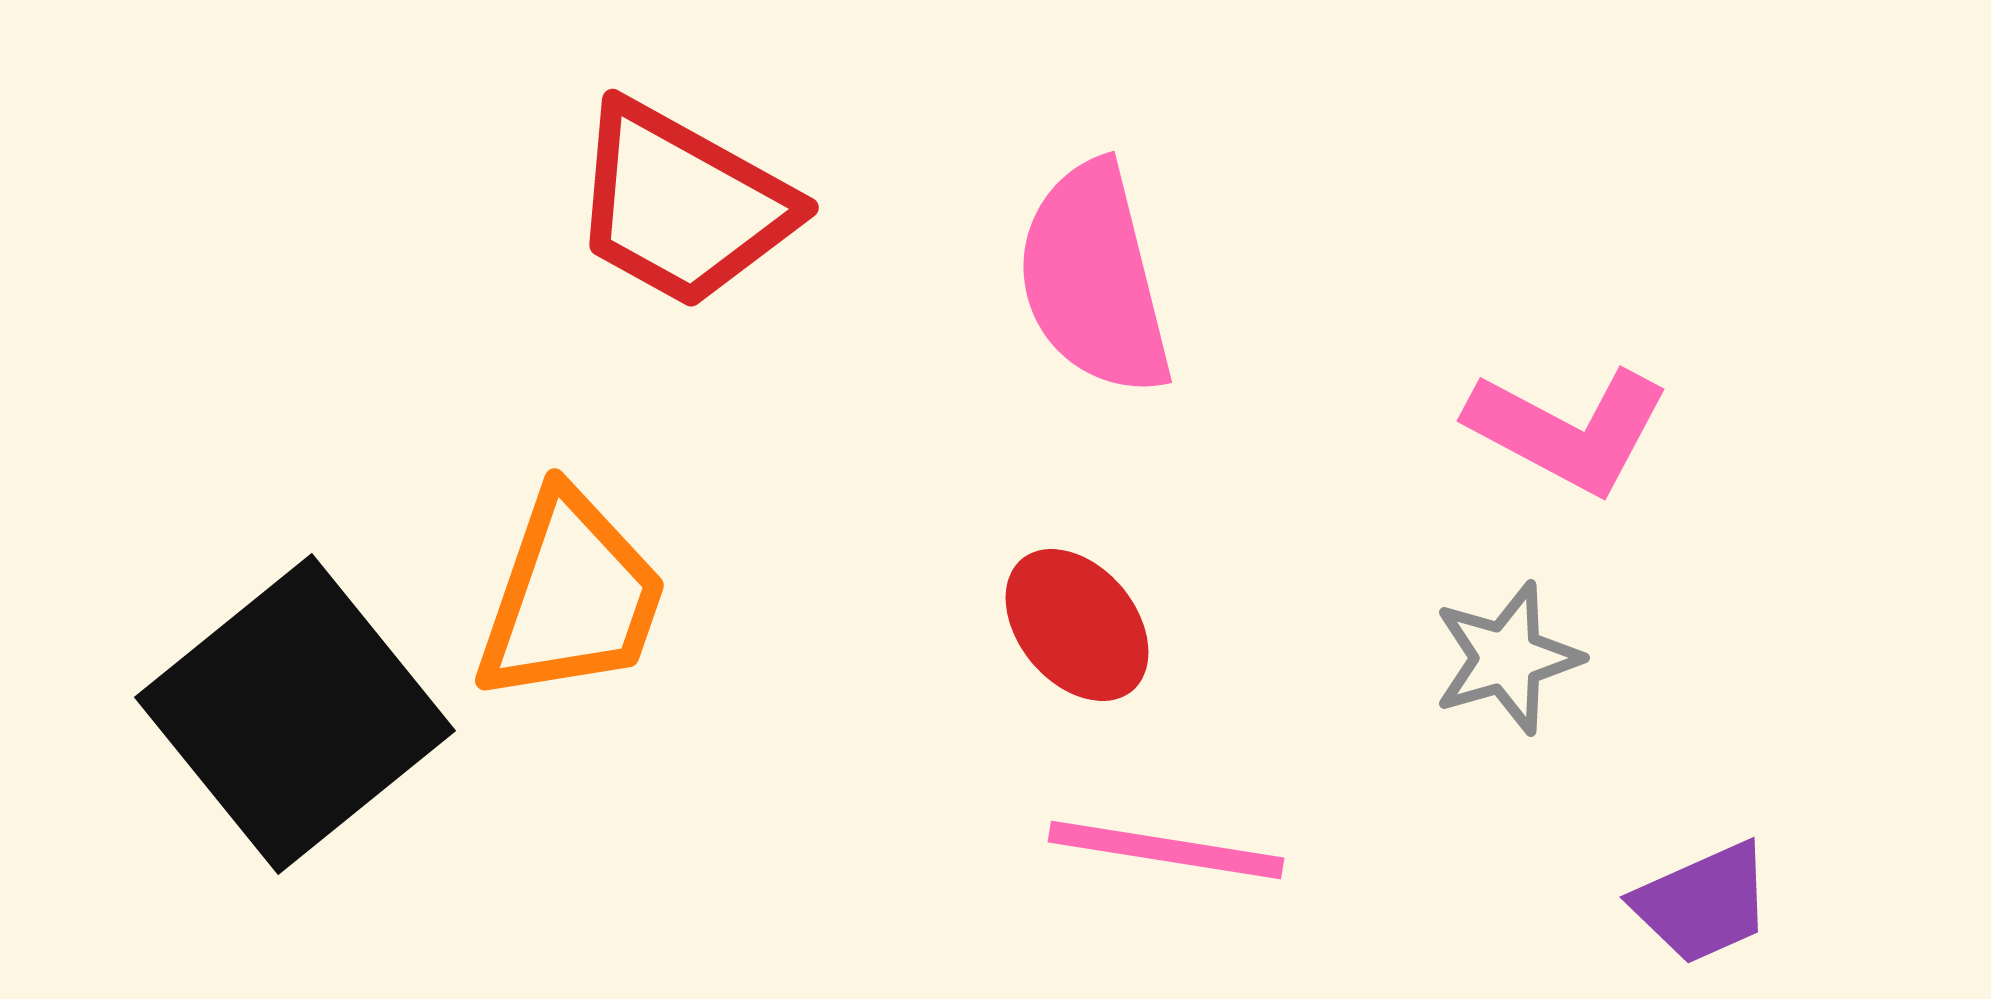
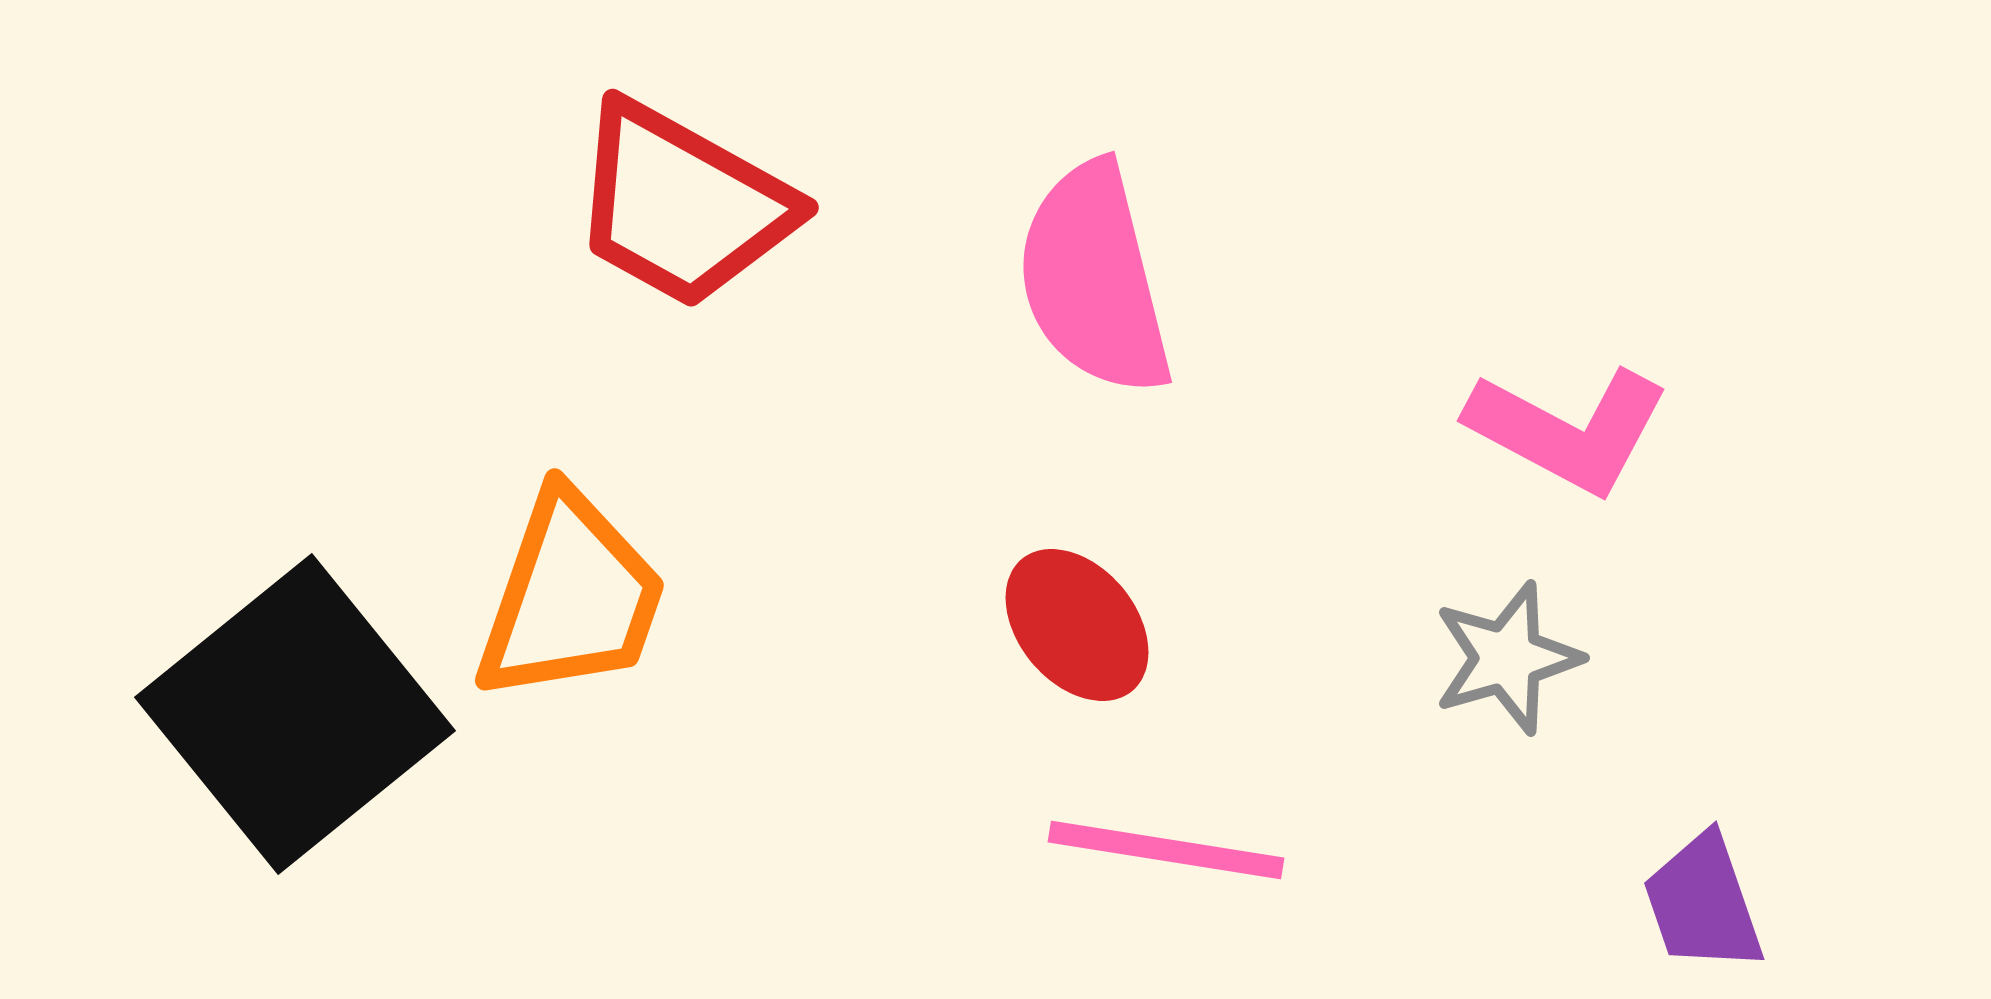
purple trapezoid: rotated 95 degrees clockwise
